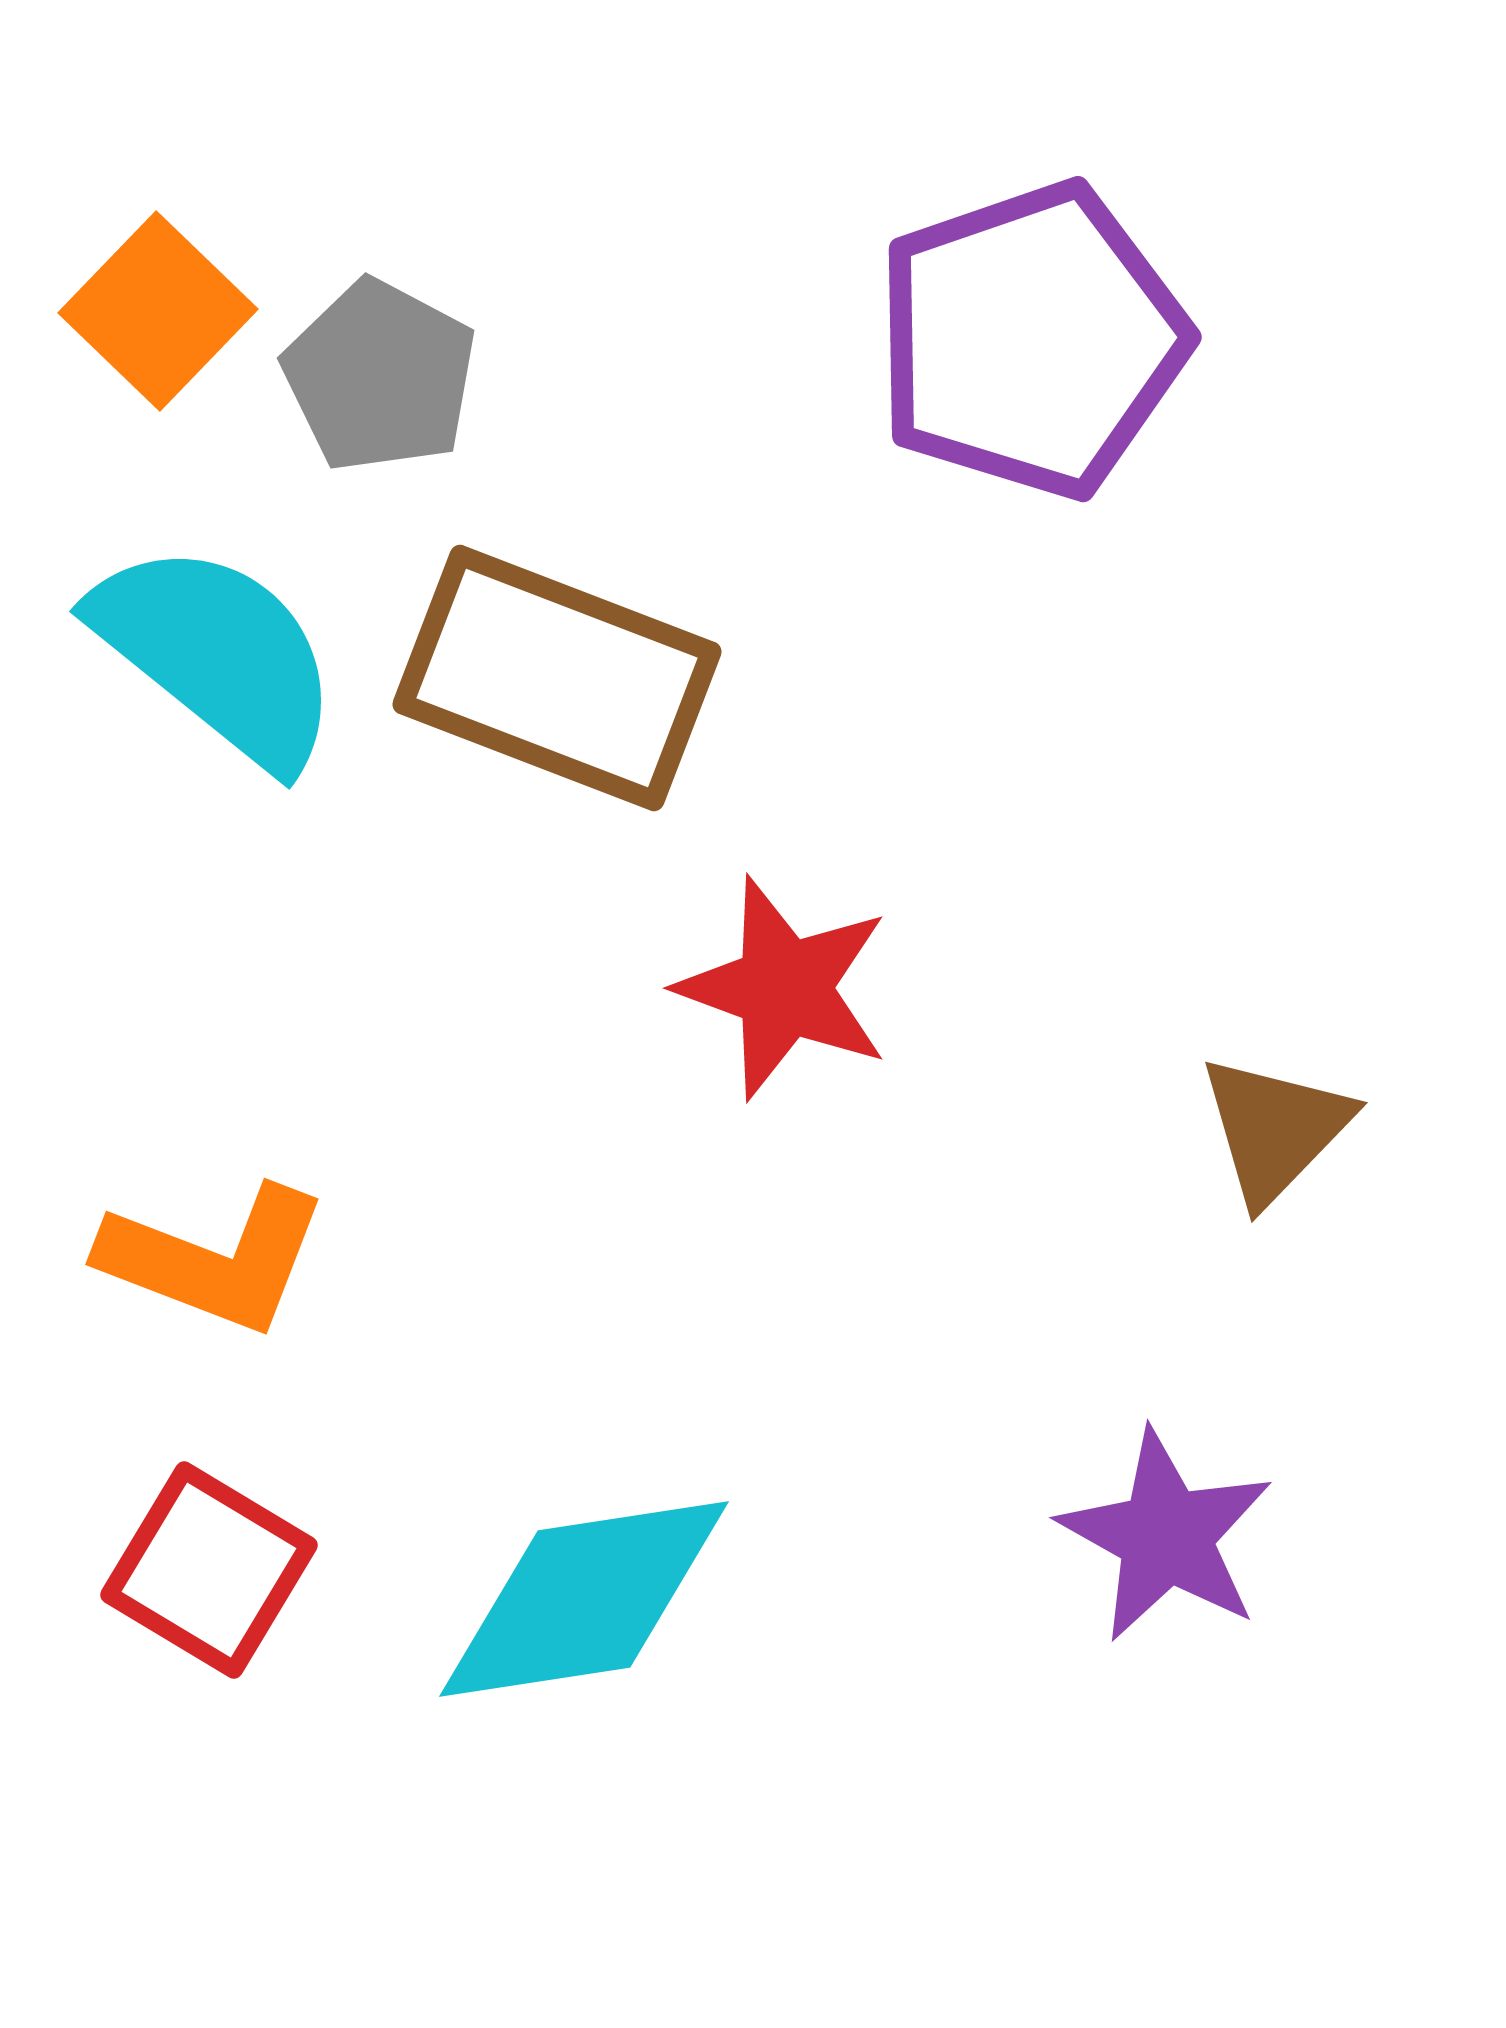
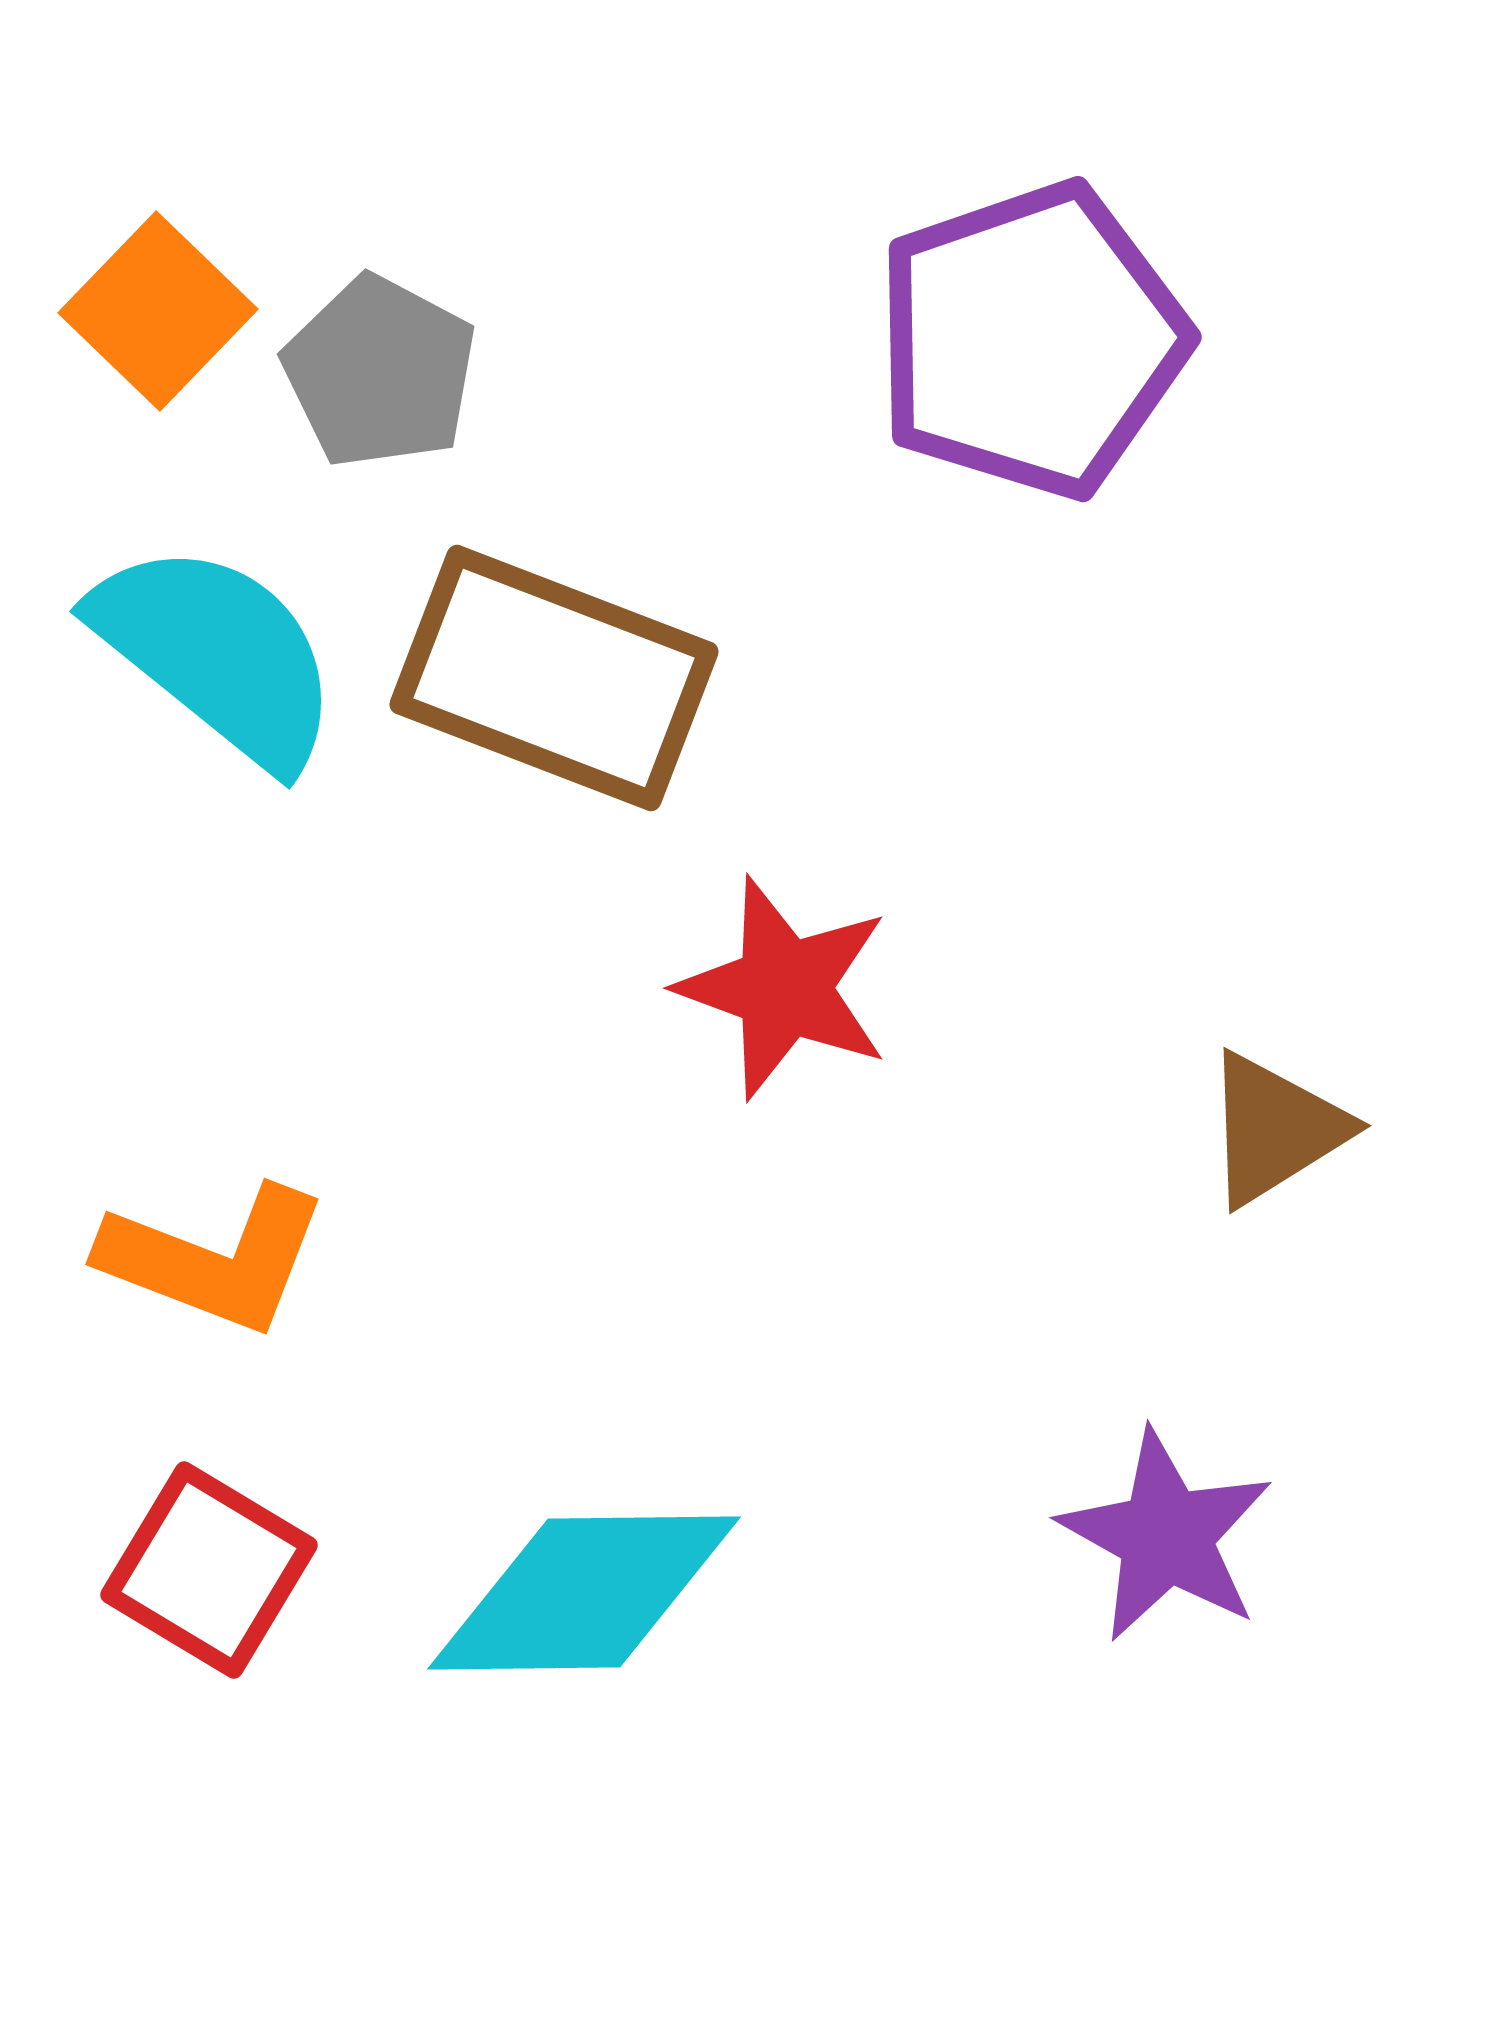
gray pentagon: moved 4 px up
brown rectangle: moved 3 px left
brown triangle: rotated 14 degrees clockwise
cyan diamond: moved 6 px up; rotated 8 degrees clockwise
